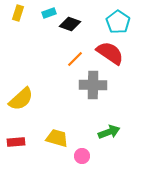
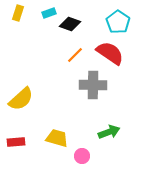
orange line: moved 4 px up
